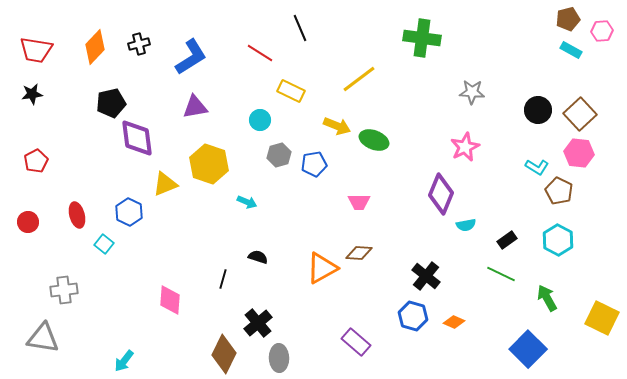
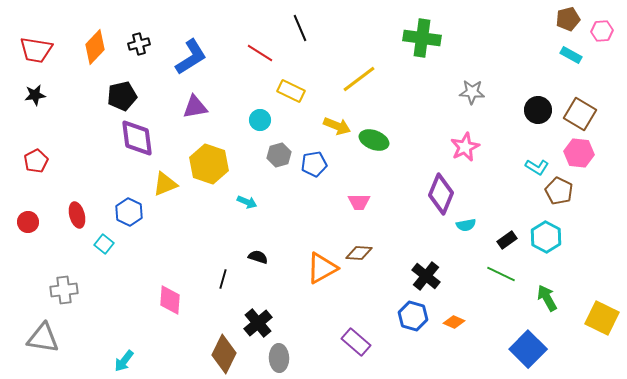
cyan rectangle at (571, 50): moved 5 px down
black star at (32, 94): moved 3 px right, 1 px down
black pentagon at (111, 103): moved 11 px right, 7 px up
brown square at (580, 114): rotated 16 degrees counterclockwise
cyan hexagon at (558, 240): moved 12 px left, 3 px up
